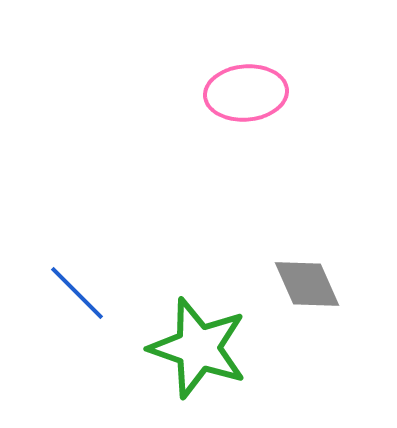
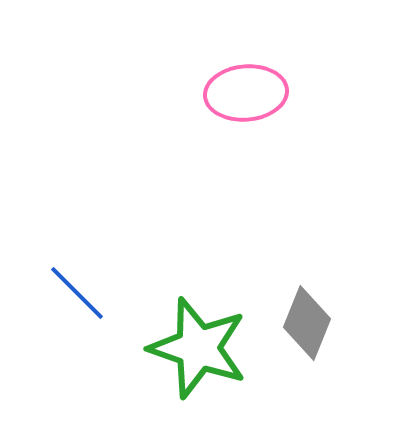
gray diamond: moved 39 px down; rotated 46 degrees clockwise
